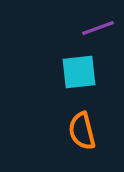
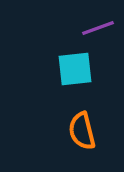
cyan square: moved 4 px left, 3 px up
